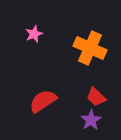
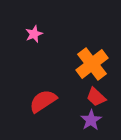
orange cross: moved 2 px right, 16 px down; rotated 28 degrees clockwise
